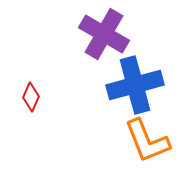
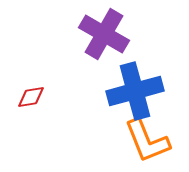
blue cross: moved 6 px down
red diamond: rotated 56 degrees clockwise
